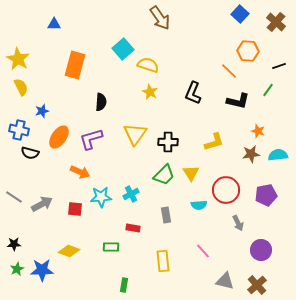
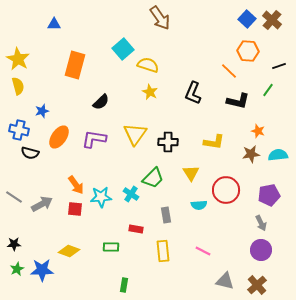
blue square at (240, 14): moved 7 px right, 5 px down
brown cross at (276, 22): moved 4 px left, 2 px up
yellow semicircle at (21, 87): moved 3 px left, 1 px up; rotated 12 degrees clockwise
black semicircle at (101, 102): rotated 42 degrees clockwise
purple L-shape at (91, 139): moved 3 px right; rotated 25 degrees clockwise
yellow L-shape at (214, 142): rotated 25 degrees clockwise
orange arrow at (80, 172): moved 4 px left, 13 px down; rotated 30 degrees clockwise
green trapezoid at (164, 175): moved 11 px left, 3 px down
cyan cross at (131, 194): rotated 28 degrees counterclockwise
purple pentagon at (266, 195): moved 3 px right
gray arrow at (238, 223): moved 23 px right
red rectangle at (133, 228): moved 3 px right, 1 px down
pink line at (203, 251): rotated 21 degrees counterclockwise
yellow rectangle at (163, 261): moved 10 px up
